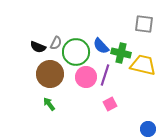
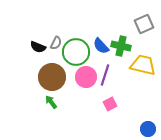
gray square: rotated 30 degrees counterclockwise
green cross: moved 7 px up
brown circle: moved 2 px right, 3 px down
green arrow: moved 2 px right, 2 px up
